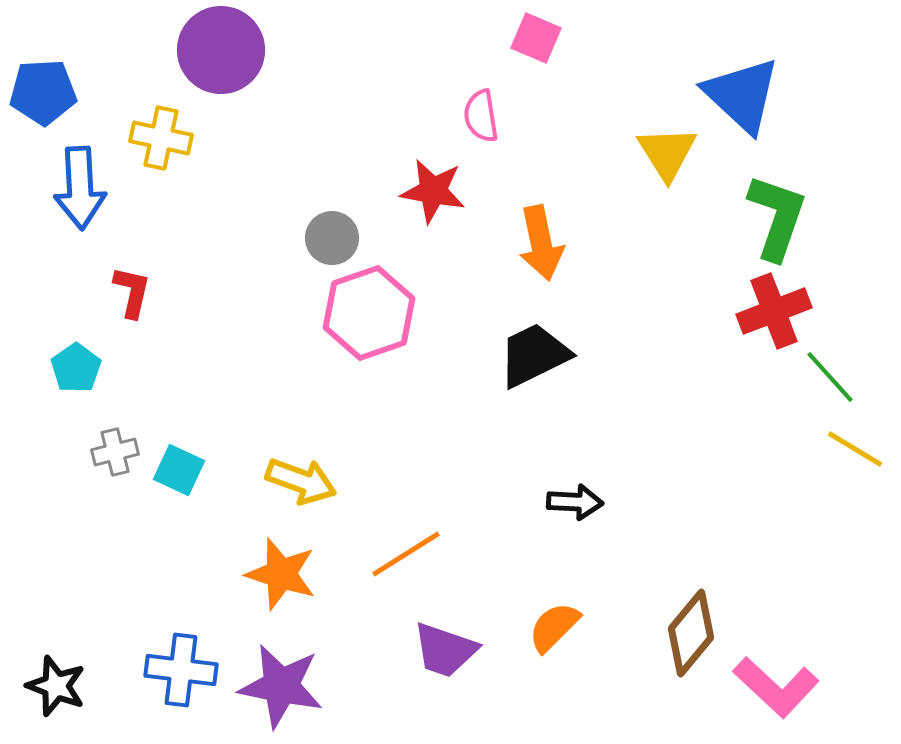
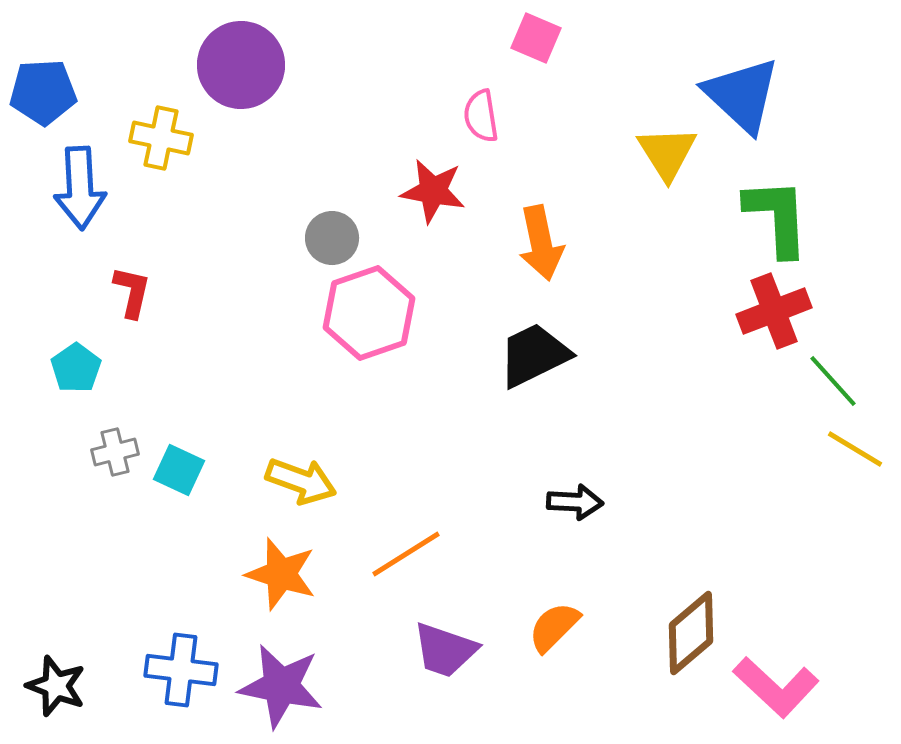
purple circle: moved 20 px right, 15 px down
green L-shape: rotated 22 degrees counterclockwise
green line: moved 3 px right, 4 px down
brown diamond: rotated 10 degrees clockwise
